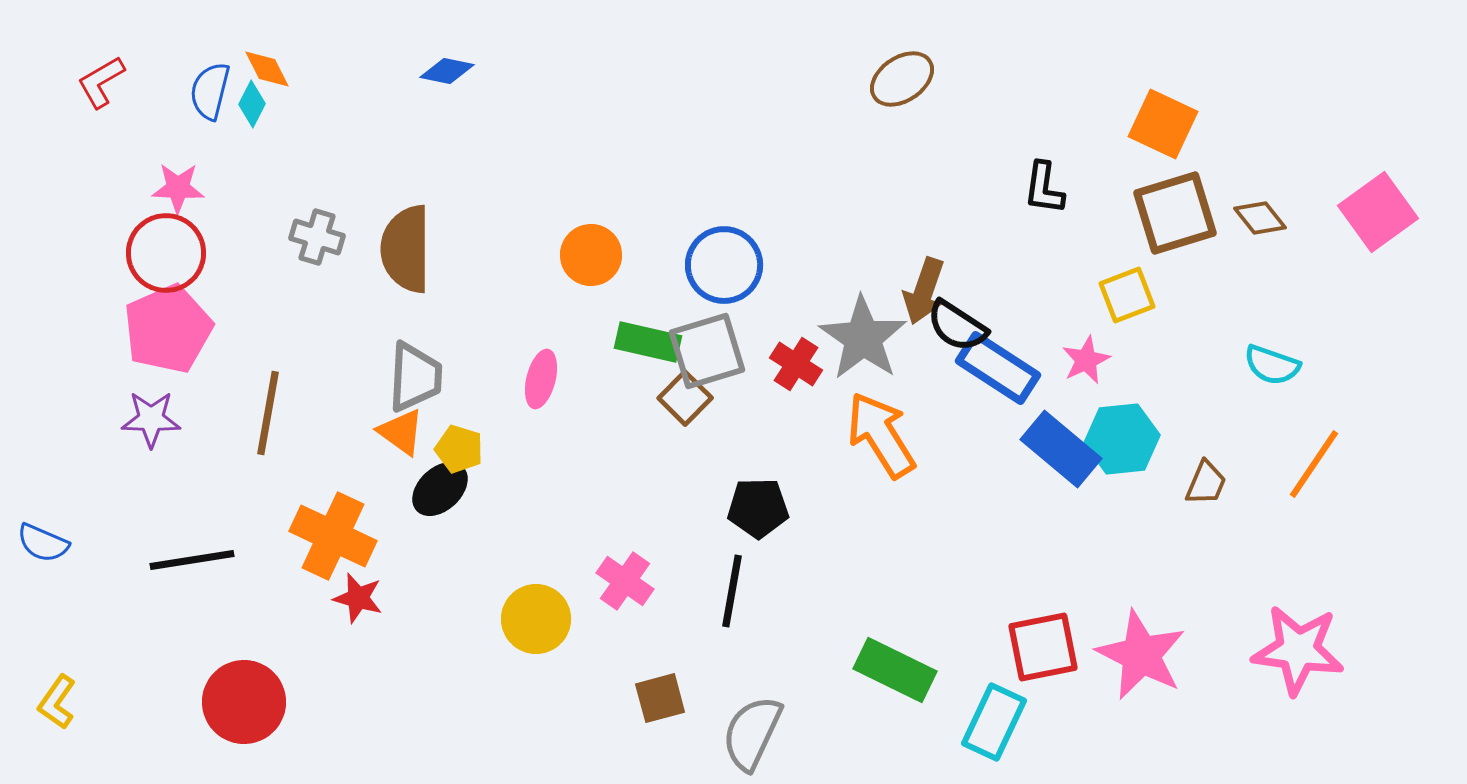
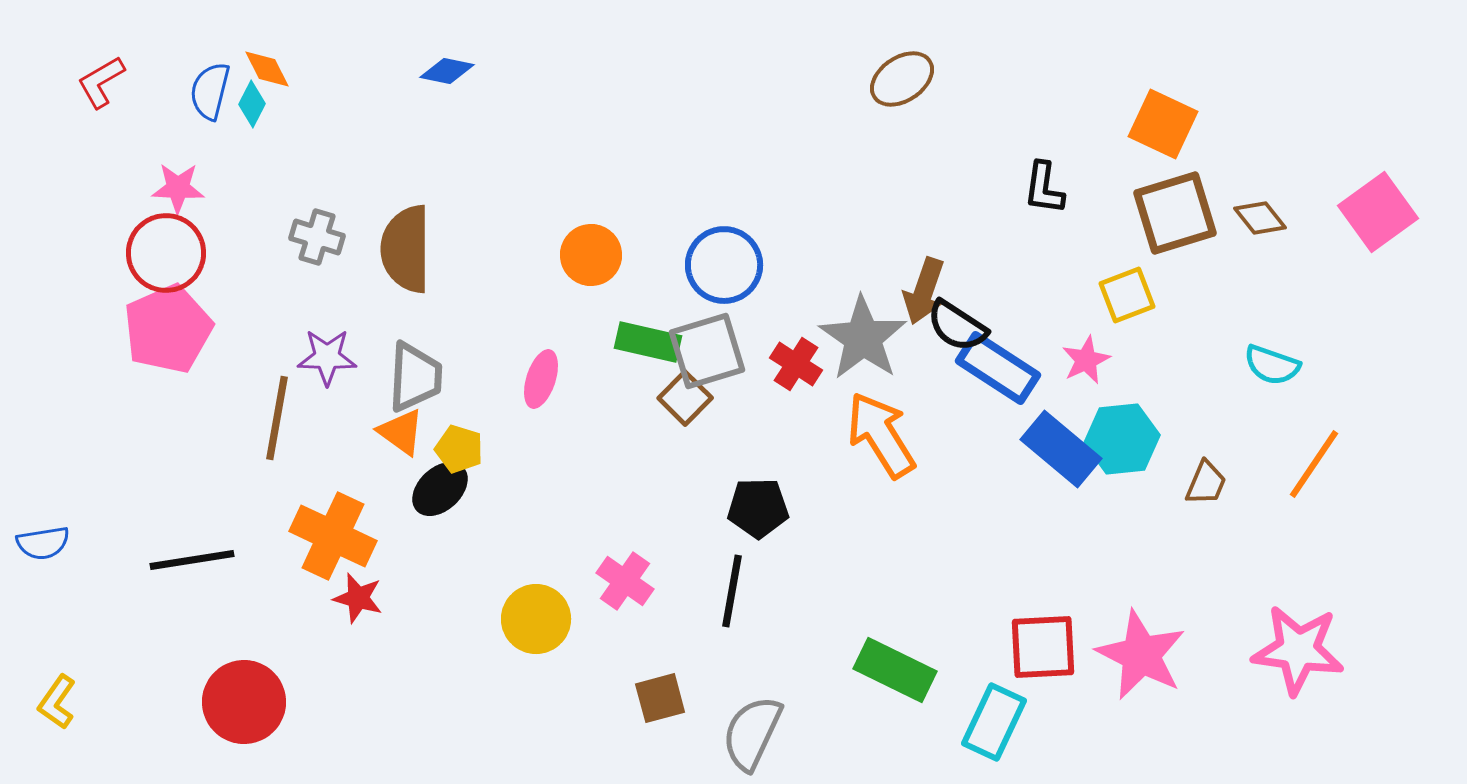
pink ellipse at (541, 379): rotated 4 degrees clockwise
brown line at (268, 413): moved 9 px right, 5 px down
purple star at (151, 419): moved 176 px right, 62 px up
blue semicircle at (43, 543): rotated 32 degrees counterclockwise
red square at (1043, 647): rotated 8 degrees clockwise
